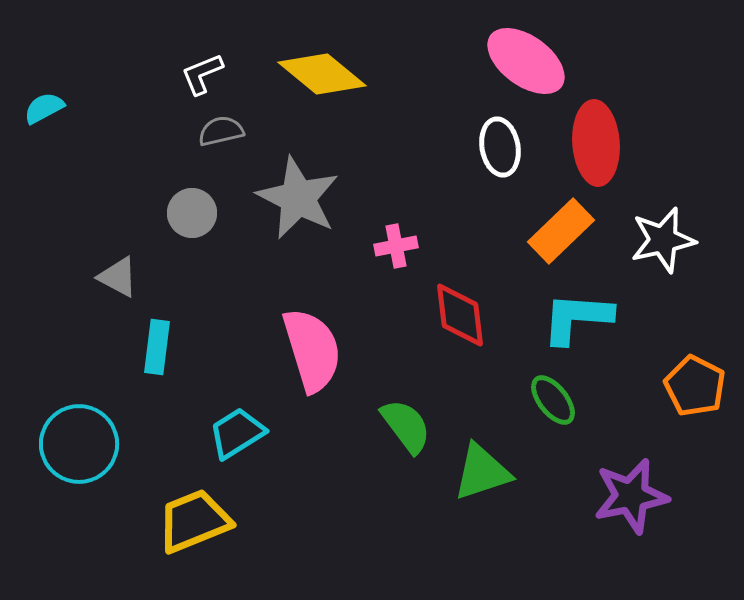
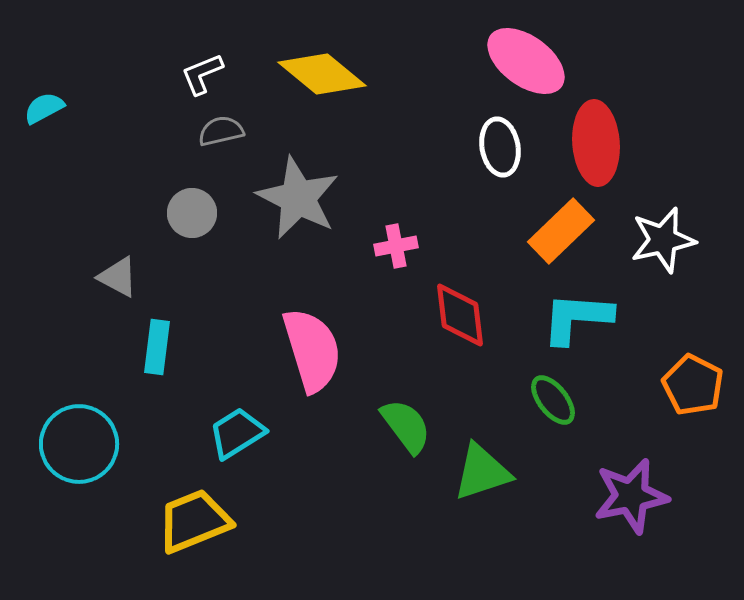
orange pentagon: moved 2 px left, 1 px up
